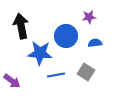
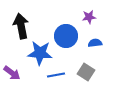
purple arrow: moved 8 px up
